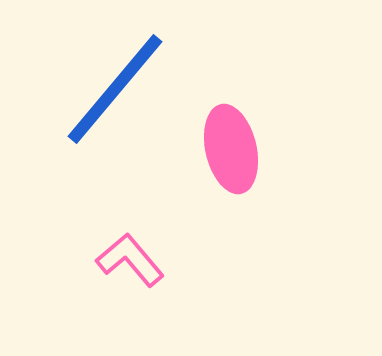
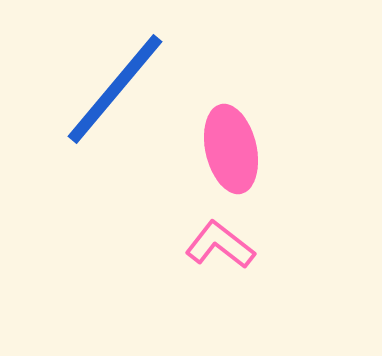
pink L-shape: moved 90 px right, 15 px up; rotated 12 degrees counterclockwise
